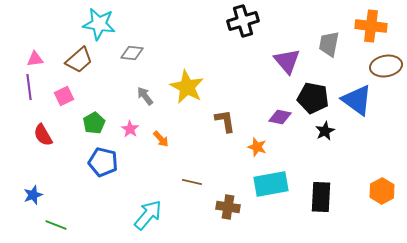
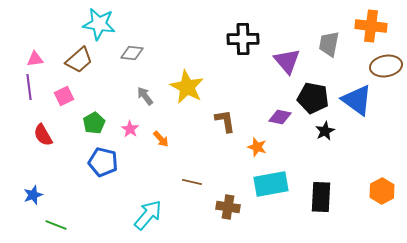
black cross: moved 18 px down; rotated 16 degrees clockwise
